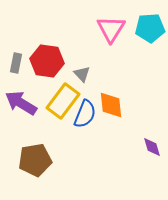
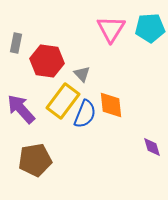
gray rectangle: moved 20 px up
purple arrow: moved 6 px down; rotated 16 degrees clockwise
